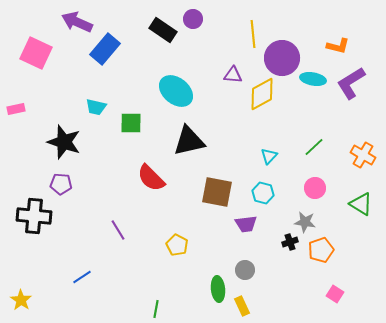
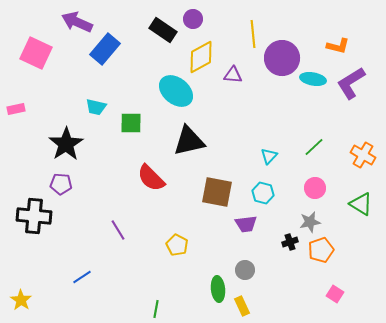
yellow diamond at (262, 94): moved 61 px left, 37 px up
black star at (64, 142): moved 2 px right, 2 px down; rotated 20 degrees clockwise
gray star at (305, 222): moved 5 px right; rotated 20 degrees counterclockwise
